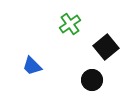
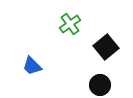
black circle: moved 8 px right, 5 px down
